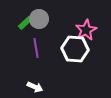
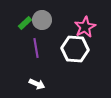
gray circle: moved 3 px right, 1 px down
pink star: moved 1 px left, 3 px up
white arrow: moved 2 px right, 3 px up
